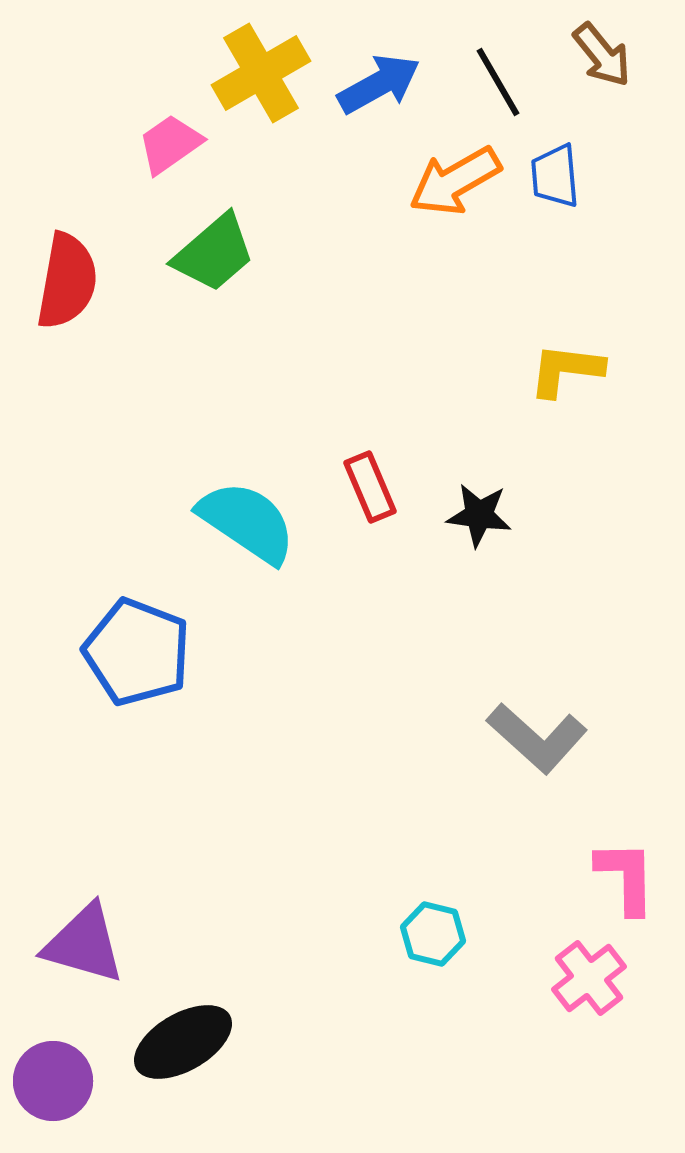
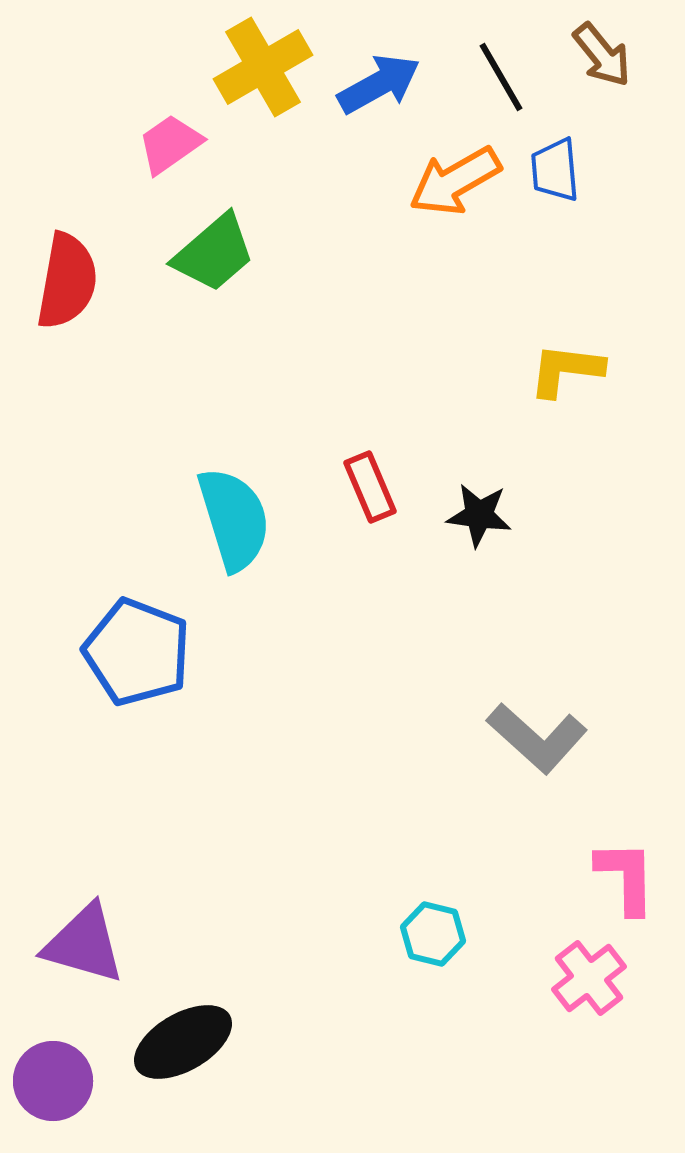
yellow cross: moved 2 px right, 6 px up
black line: moved 3 px right, 5 px up
blue trapezoid: moved 6 px up
cyan semicircle: moved 13 px left, 3 px up; rotated 39 degrees clockwise
